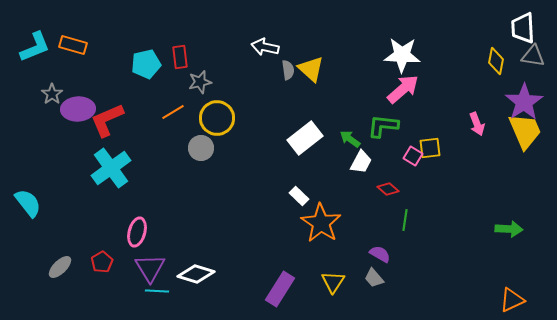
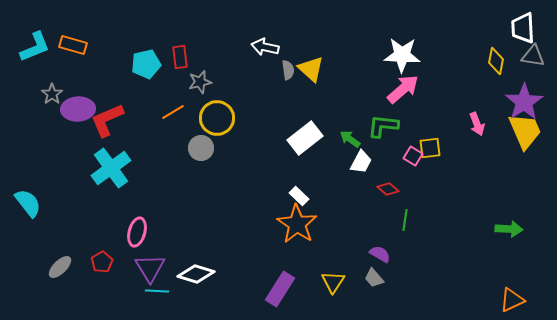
orange star at (321, 223): moved 24 px left, 1 px down
